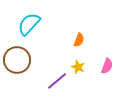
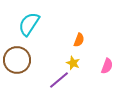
cyan semicircle: rotated 10 degrees counterclockwise
yellow star: moved 5 px left, 4 px up
purple line: moved 2 px right, 1 px up
